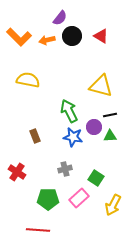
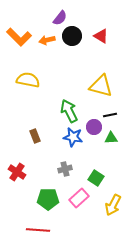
green triangle: moved 1 px right, 2 px down
